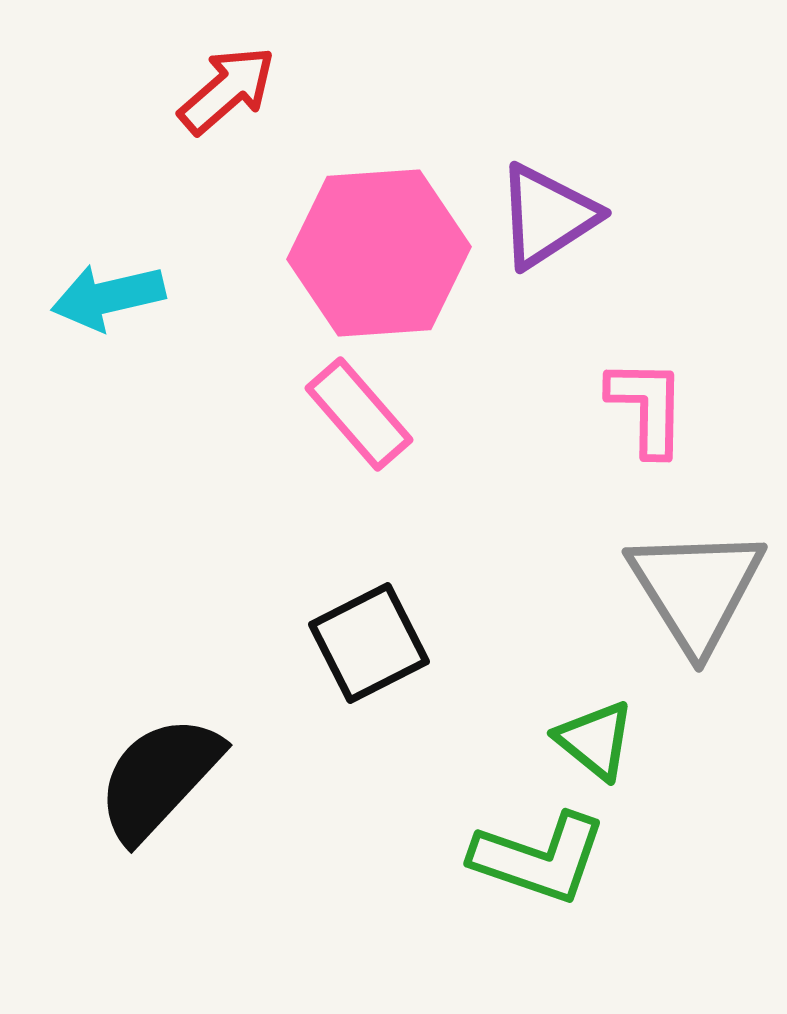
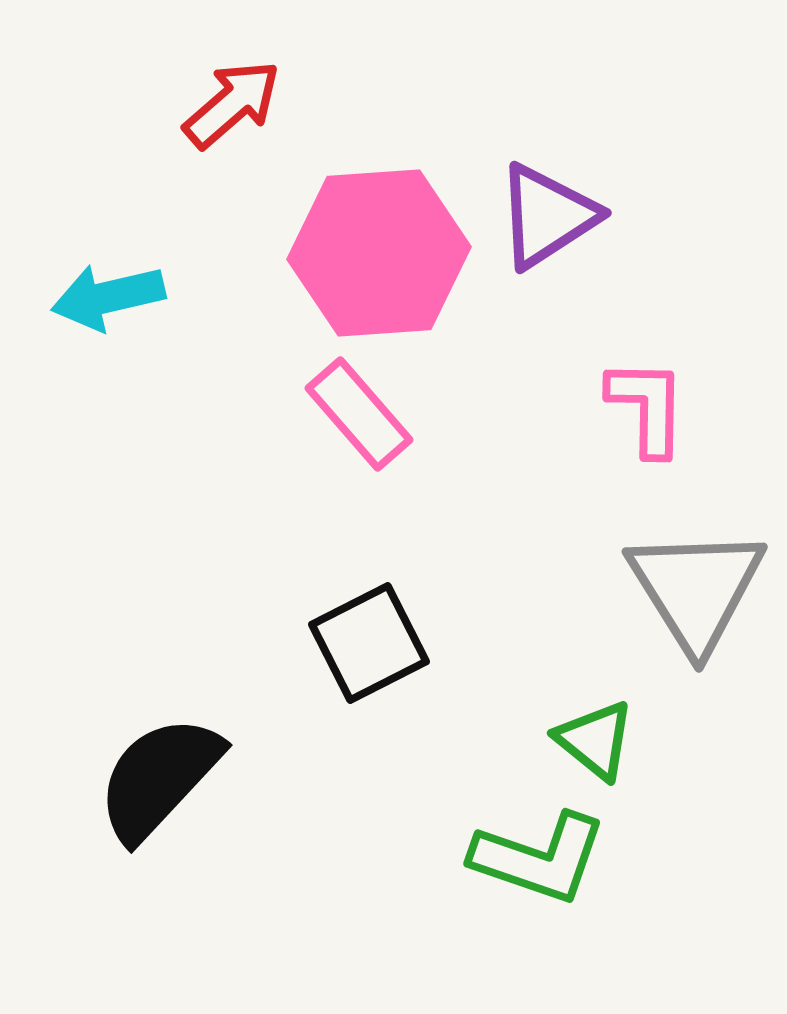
red arrow: moved 5 px right, 14 px down
